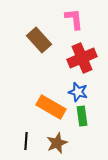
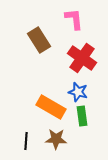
brown rectangle: rotated 10 degrees clockwise
red cross: rotated 32 degrees counterclockwise
brown star: moved 1 px left, 4 px up; rotated 25 degrees clockwise
